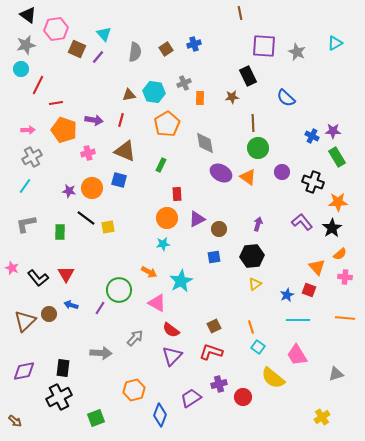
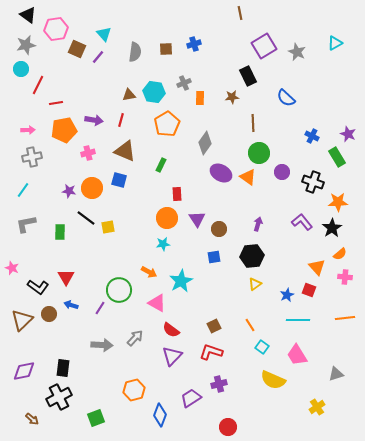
purple square at (264, 46): rotated 35 degrees counterclockwise
brown square at (166, 49): rotated 32 degrees clockwise
orange pentagon at (64, 130): rotated 30 degrees counterclockwise
purple star at (333, 131): moved 15 px right, 3 px down; rotated 21 degrees clockwise
gray diamond at (205, 143): rotated 45 degrees clockwise
green circle at (258, 148): moved 1 px right, 5 px down
gray cross at (32, 157): rotated 18 degrees clockwise
cyan line at (25, 186): moved 2 px left, 4 px down
purple triangle at (197, 219): rotated 36 degrees counterclockwise
red triangle at (66, 274): moved 3 px down
black L-shape at (38, 278): moved 9 px down; rotated 15 degrees counterclockwise
orange line at (345, 318): rotated 12 degrees counterclockwise
brown triangle at (25, 321): moved 3 px left, 1 px up
orange line at (251, 327): moved 1 px left, 2 px up; rotated 16 degrees counterclockwise
cyan square at (258, 347): moved 4 px right
gray arrow at (101, 353): moved 1 px right, 8 px up
yellow semicircle at (273, 378): moved 2 px down; rotated 15 degrees counterclockwise
red circle at (243, 397): moved 15 px left, 30 px down
yellow cross at (322, 417): moved 5 px left, 10 px up
brown arrow at (15, 421): moved 17 px right, 2 px up
